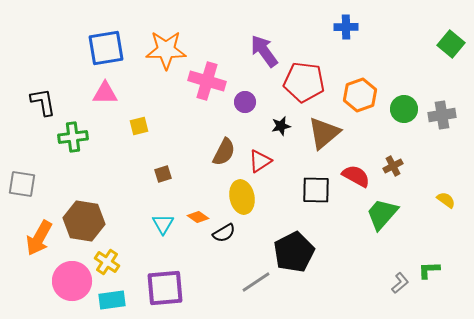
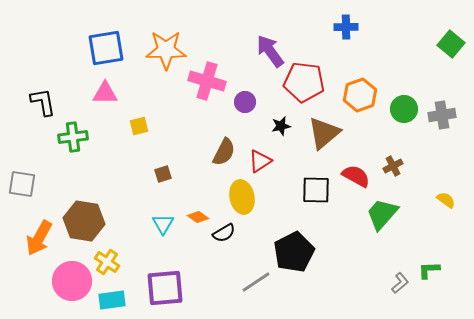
purple arrow: moved 6 px right
